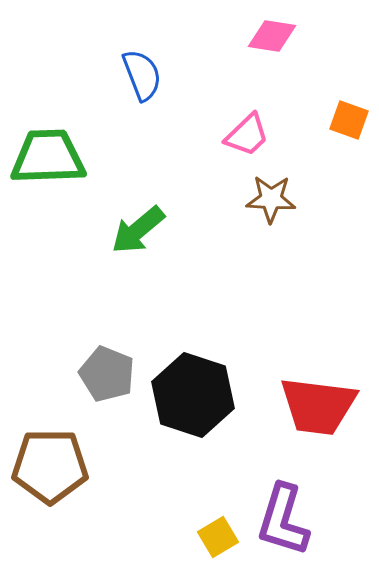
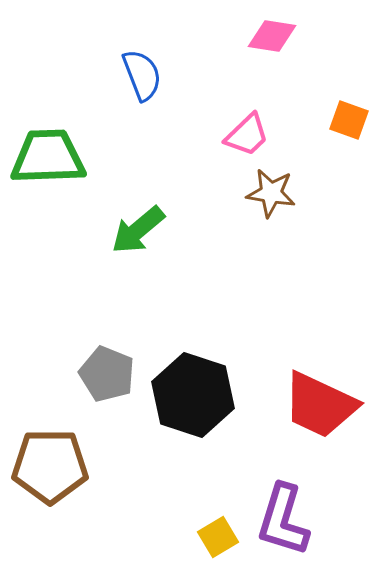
brown star: moved 6 px up; rotated 6 degrees clockwise
red trapezoid: moved 2 px right, 1 px up; rotated 18 degrees clockwise
